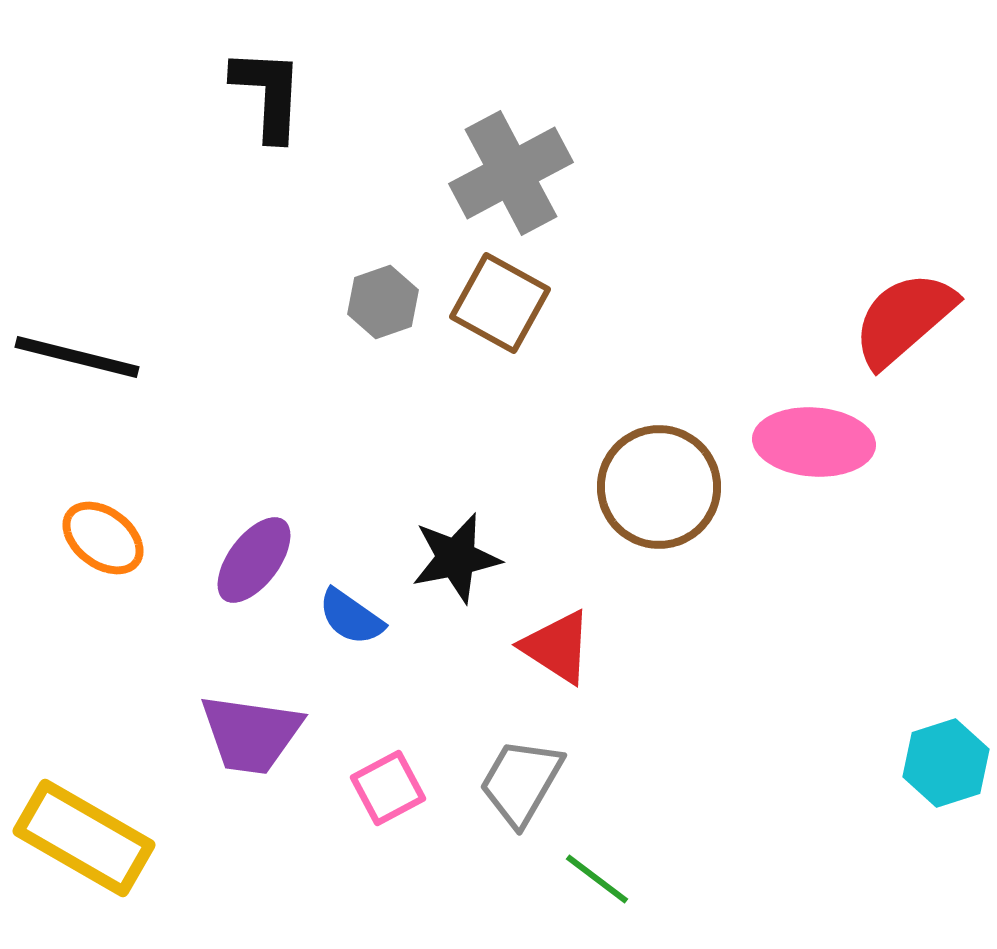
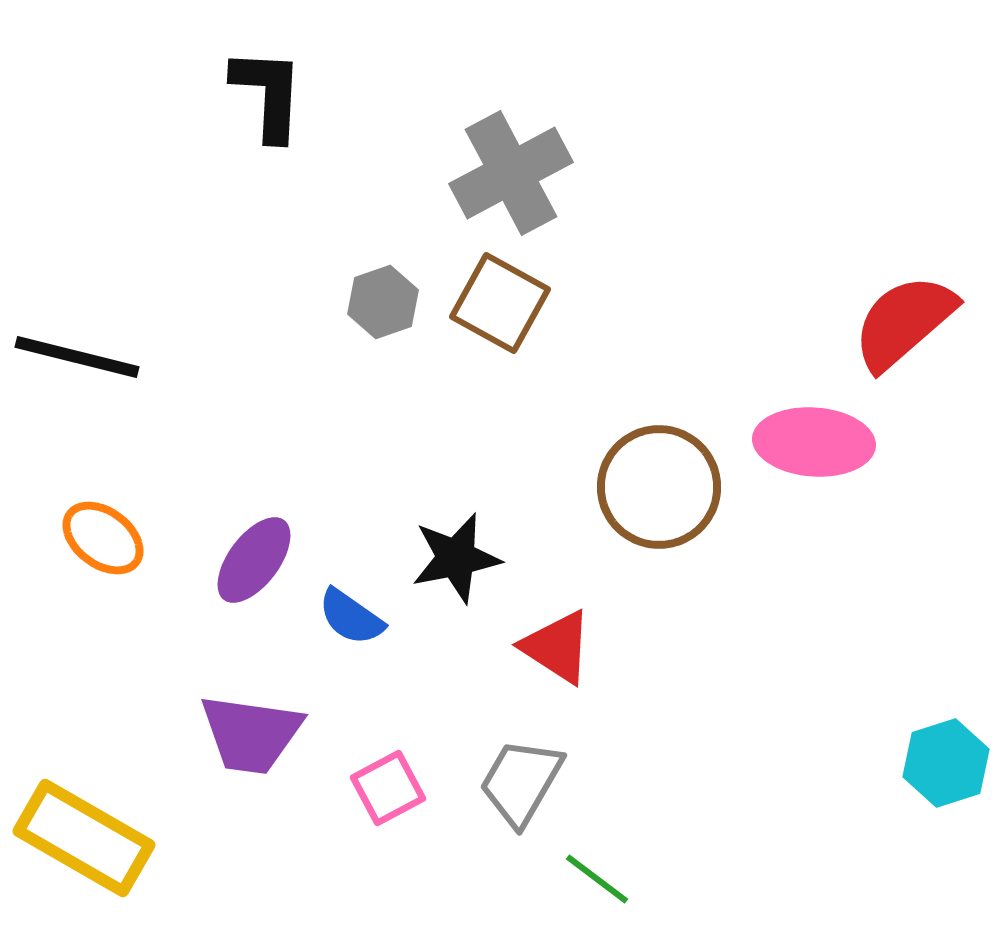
red semicircle: moved 3 px down
